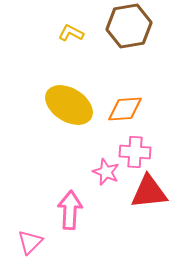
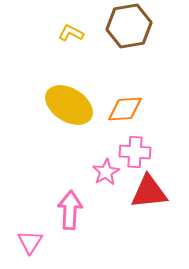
pink star: rotated 20 degrees clockwise
pink triangle: rotated 12 degrees counterclockwise
